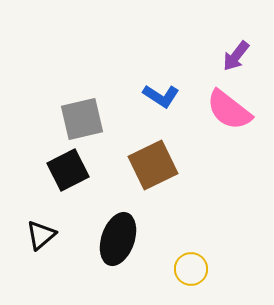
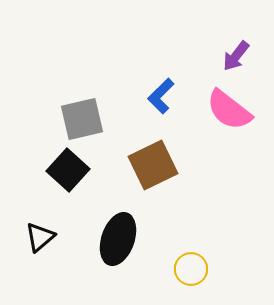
blue L-shape: rotated 102 degrees clockwise
black square: rotated 21 degrees counterclockwise
black triangle: moved 1 px left, 2 px down
